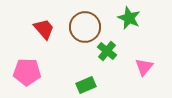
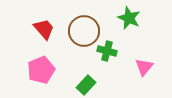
brown circle: moved 1 px left, 4 px down
green cross: rotated 24 degrees counterclockwise
pink pentagon: moved 14 px right, 2 px up; rotated 24 degrees counterclockwise
green rectangle: rotated 24 degrees counterclockwise
